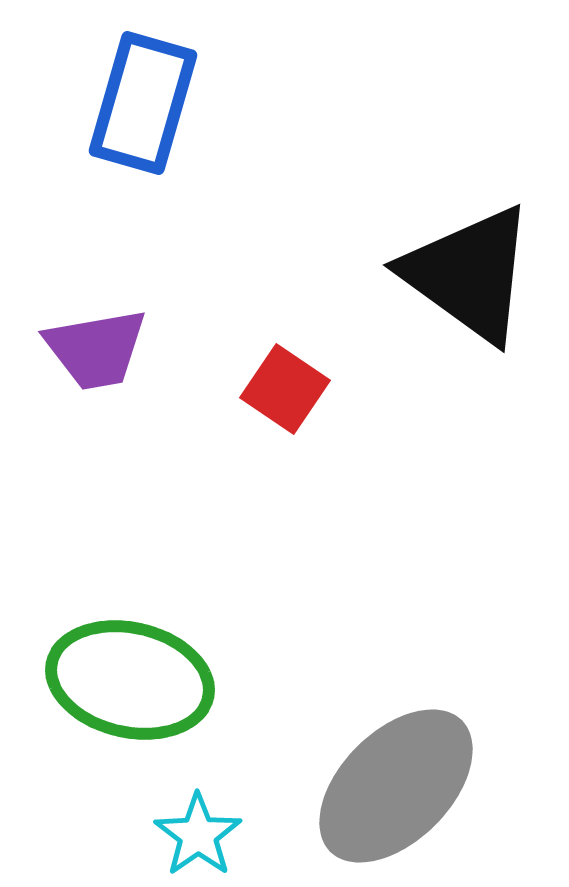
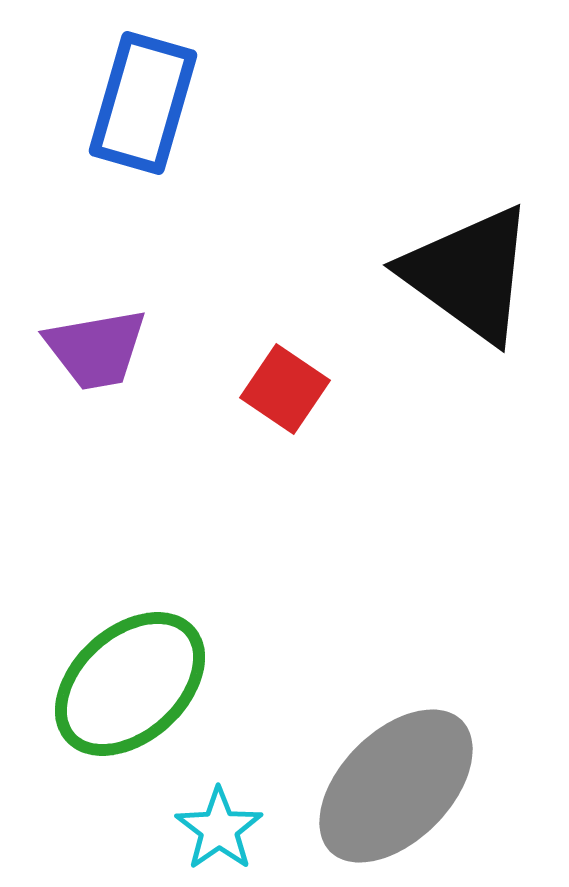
green ellipse: moved 4 px down; rotated 55 degrees counterclockwise
cyan star: moved 21 px right, 6 px up
